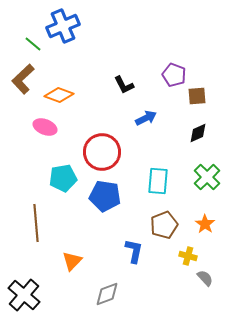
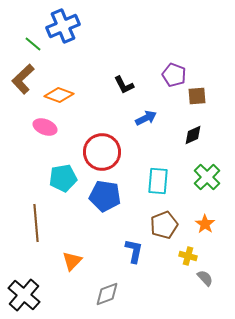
black diamond: moved 5 px left, 2 px down
